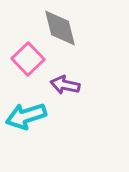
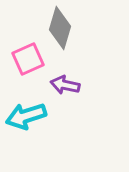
gray diamond: rotated 30 degrees clockwise
pink square: rotated 20 degrees clockwise
